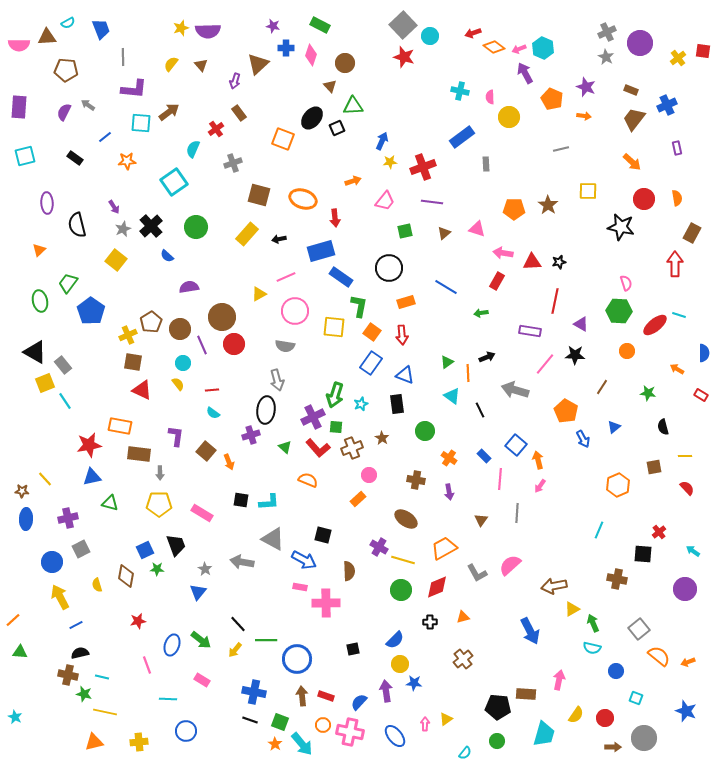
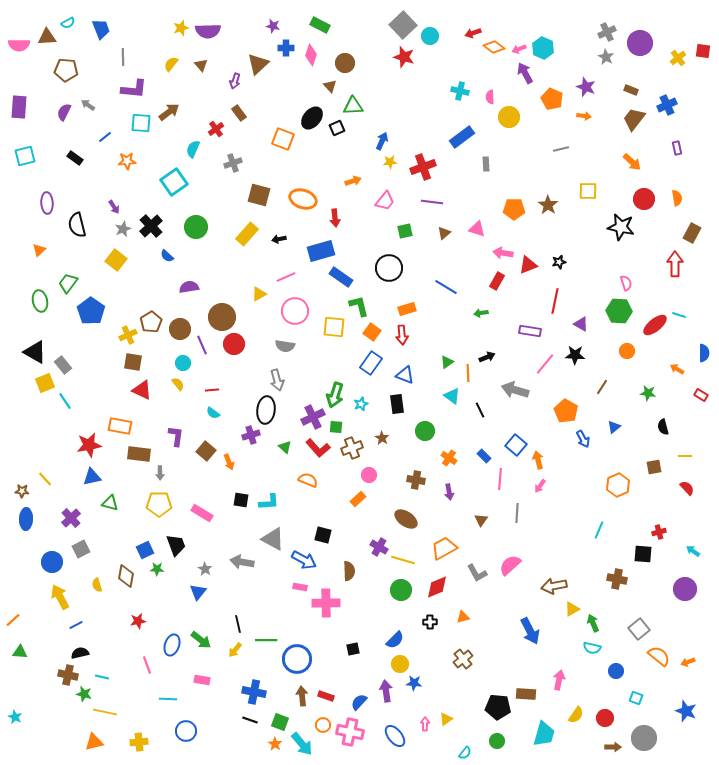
red triangle at (532, 262): moved 4 px left, 3 px down; rotated 18 degrees counterclockwise
orange rectangle at (406, 302): moved 1 px right, 7 px down
green L-shape at (359, 306): rotated 25 degrees counterclockwise
purple cross at (68, 518): moved 3 px right; rotated 30 degrees counterclockwise
red cross at (659, 532): rotated 24 degrees clockwise
black line at (238, 624): rotated 30 degrees clockwise
pink rectangle at (202, 680): rotated 21 degrees counterclockwise
